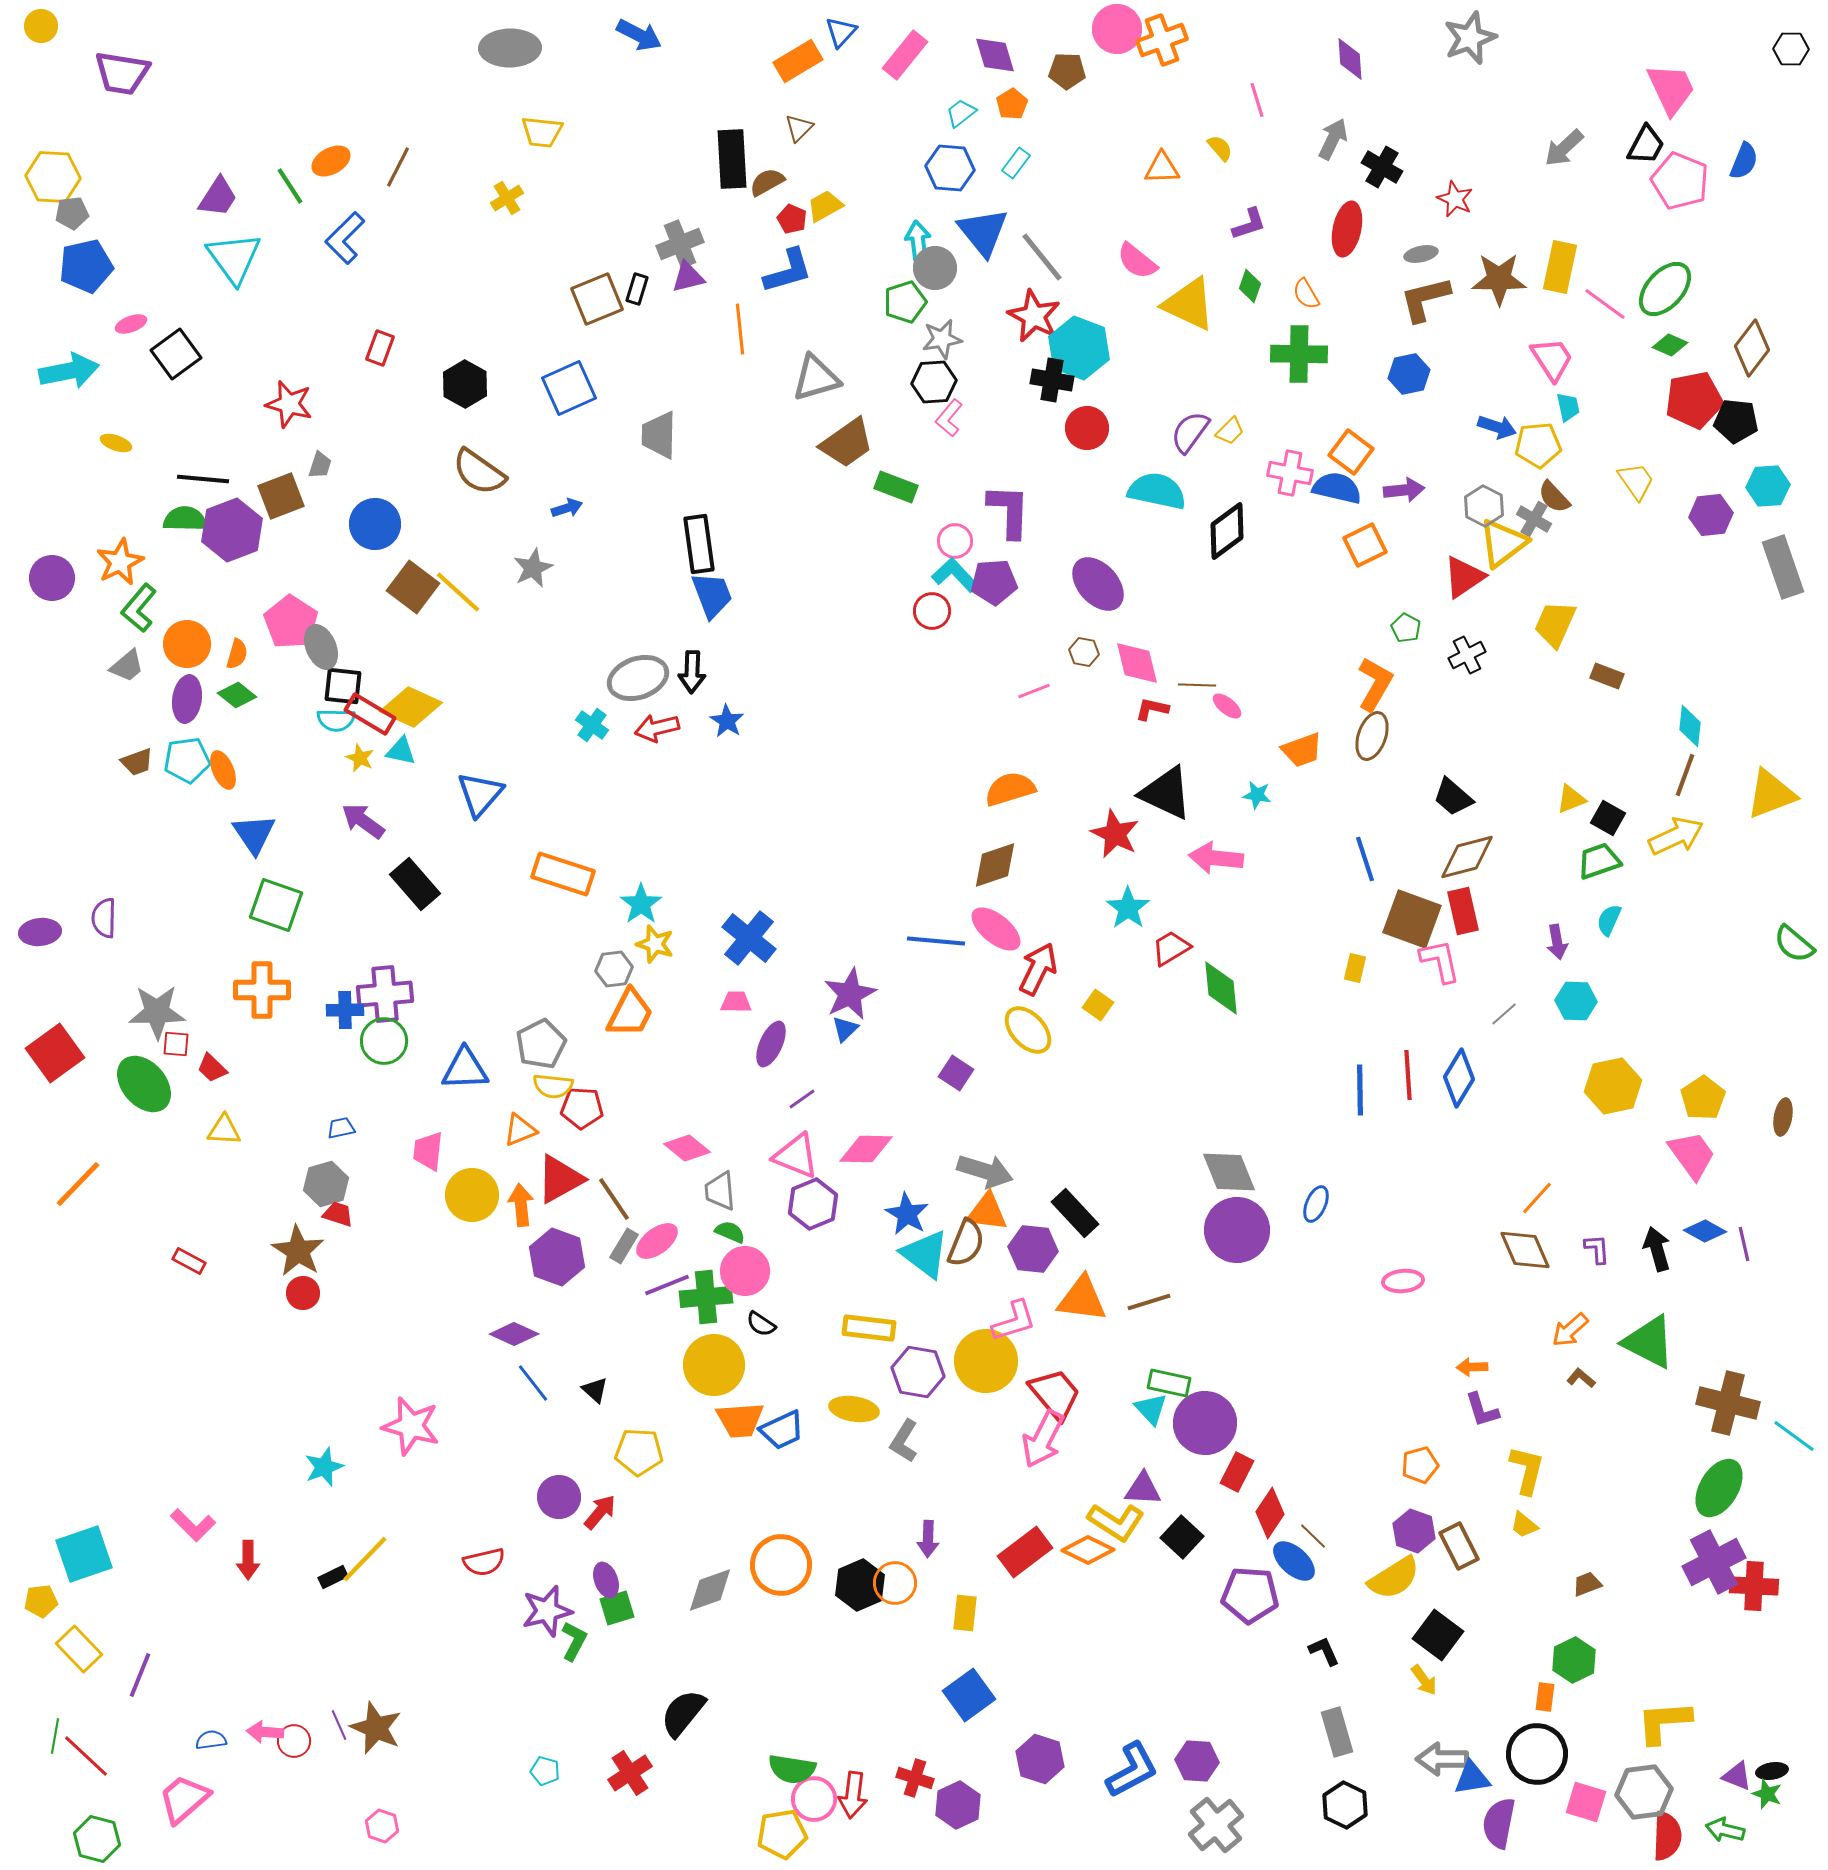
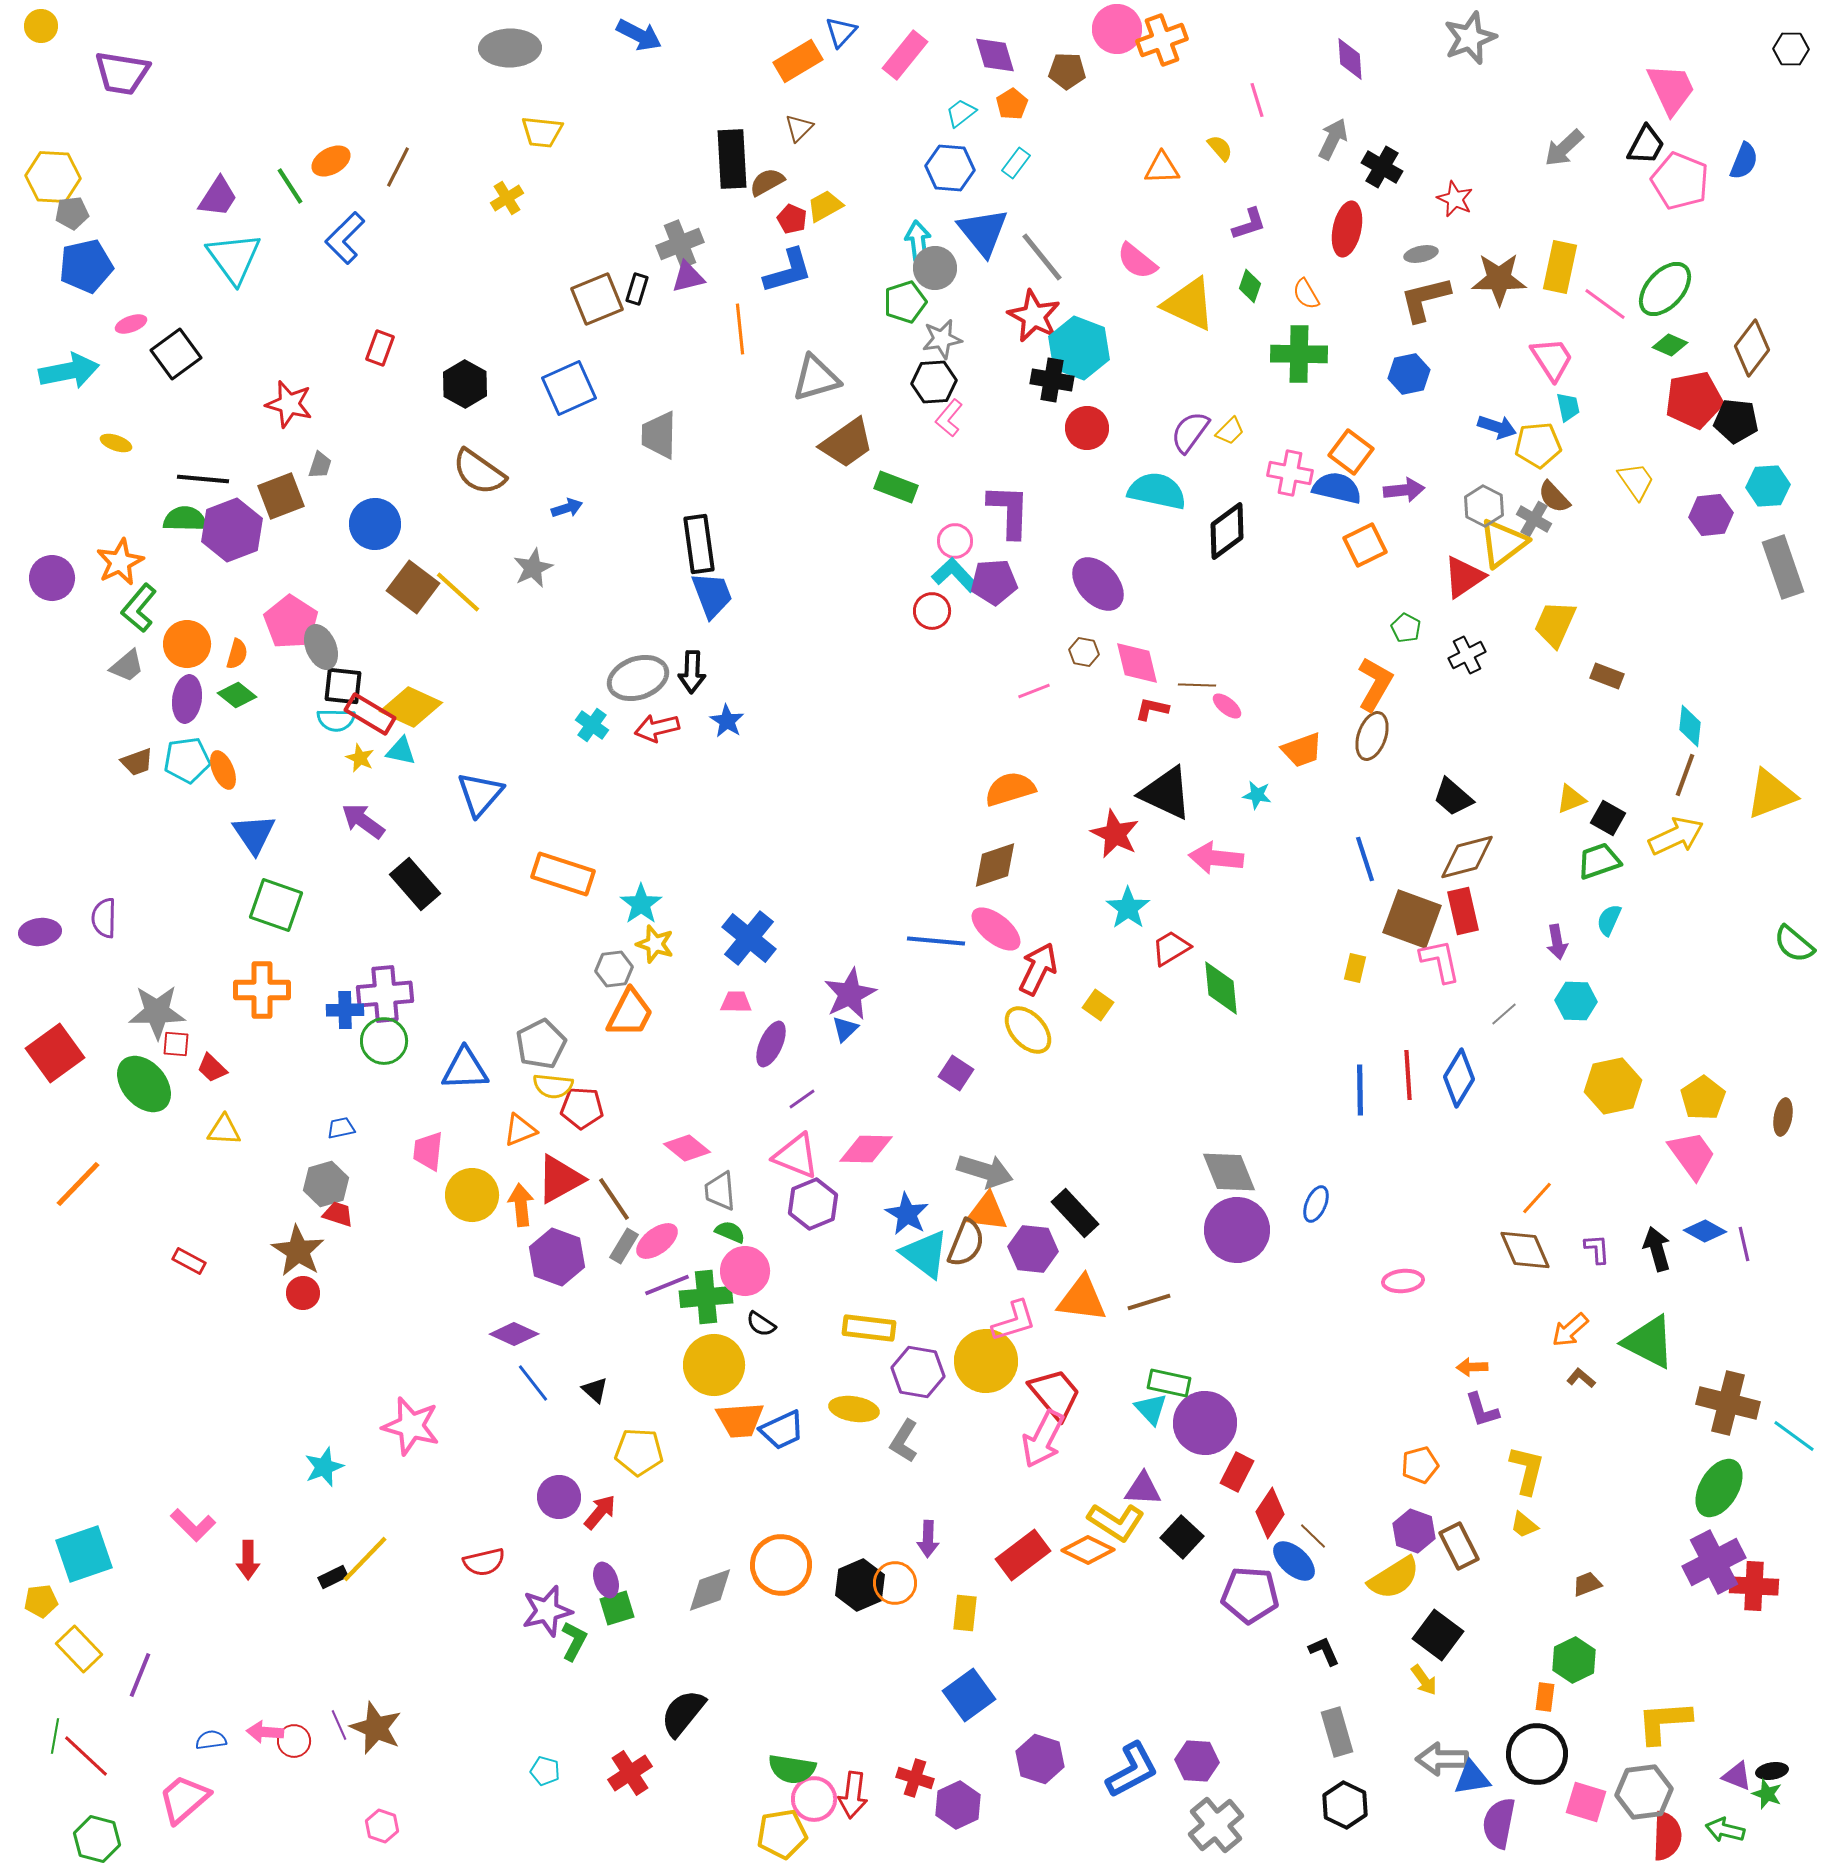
red rectangle at (1025, 1552): moved 2 px left, 3 px down
